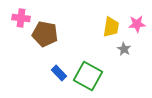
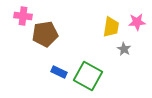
pink cross: moved 2 px right, 2 px up
pink star: moved 2 px up
brown pentagon: rotated 20 degrees counterclockwise
blue rectangle: moved 1 px up; rotated 21 degrees counterclockwise
